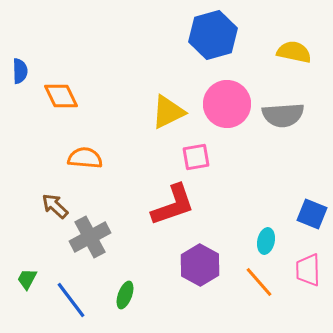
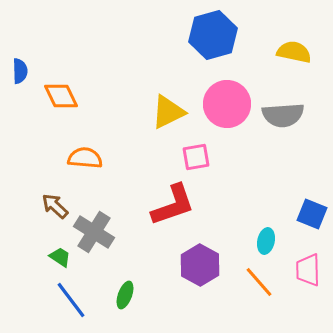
gray cross: moved 4 px right, 5 px up; rotated 30 degrees counterclockwise
green trapezoid: moved 33 px right, 22 px up; rotated 95 degrees clockwise
